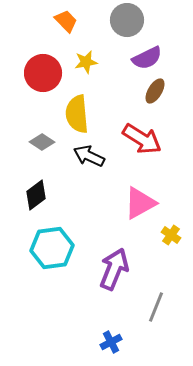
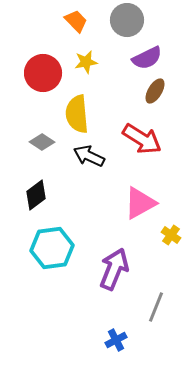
orange trapezoid: moved 10 px right
blue cross: moved 5 px right, 2 px up
